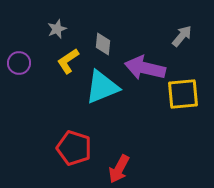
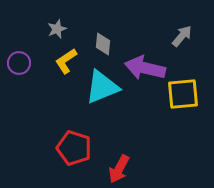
yellow L-shape: moved 2 px left
